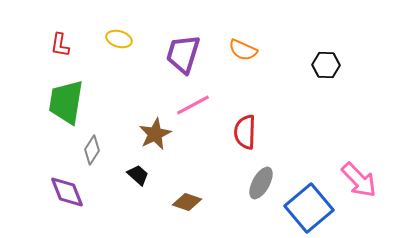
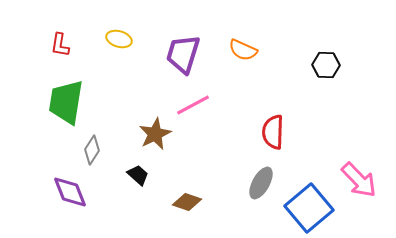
red semicircle: moved 28 px right
purple diamond: moved 3 px right
